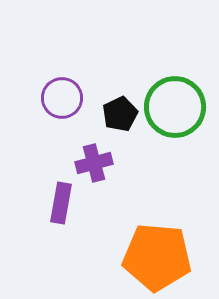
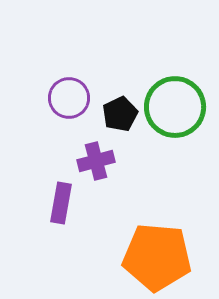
purple circle: moved 7 px right
purple cross: moved 2 px right, 2 px up
